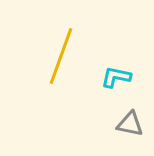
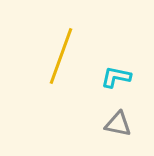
gray triangle: moved 12 px left
